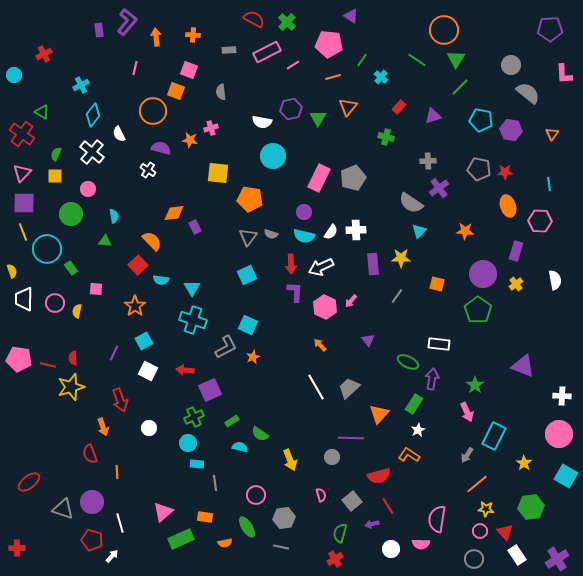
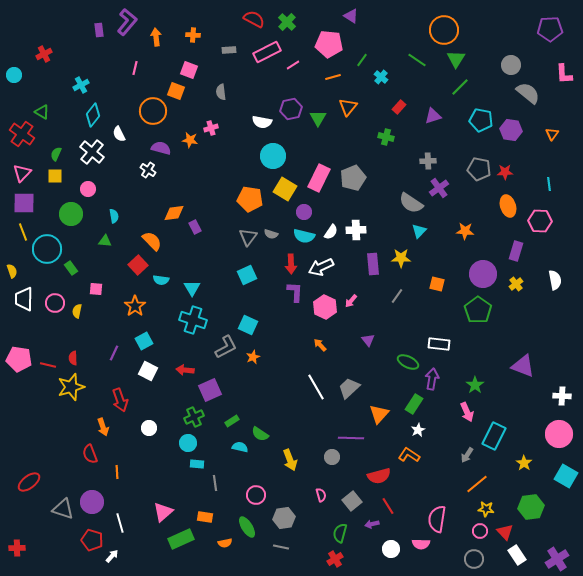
yellow square at (218, 173): moved 67 px right, 16 px down; rotated 25 degrees clockwise
